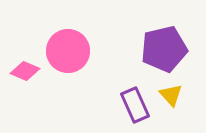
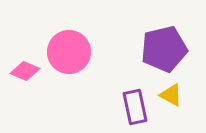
pink circle: moved 1 px right, 1 px down
yellow triangle: rotated 20 degrees counterclockwise
purple rectangle: moved 2 px down; rotated 12 degrees clockwise
